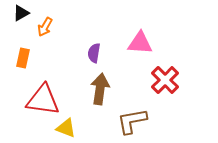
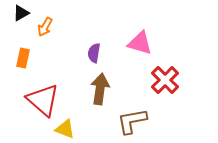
pink triangle: rotated 12 degrees clockwise
red triangle: rotated 33 degrees clockwise
yellow triangle: moved 1 px left, 1 px down
